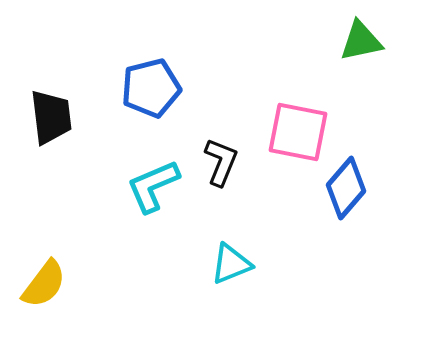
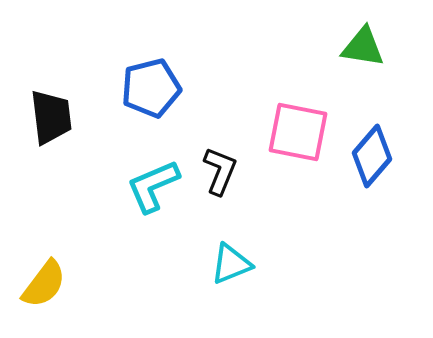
green triangle: moved 2 px right, 6 px down; rotated 21 degrees clockwise
black L-shape: moved 1 px left, 9 px down
blue diamond: moved 26 px right, 32 px up
